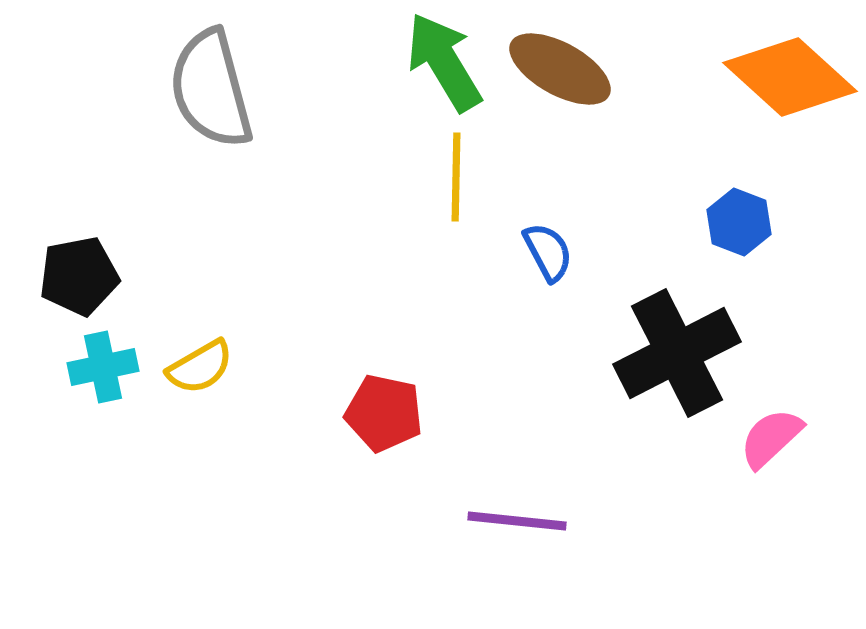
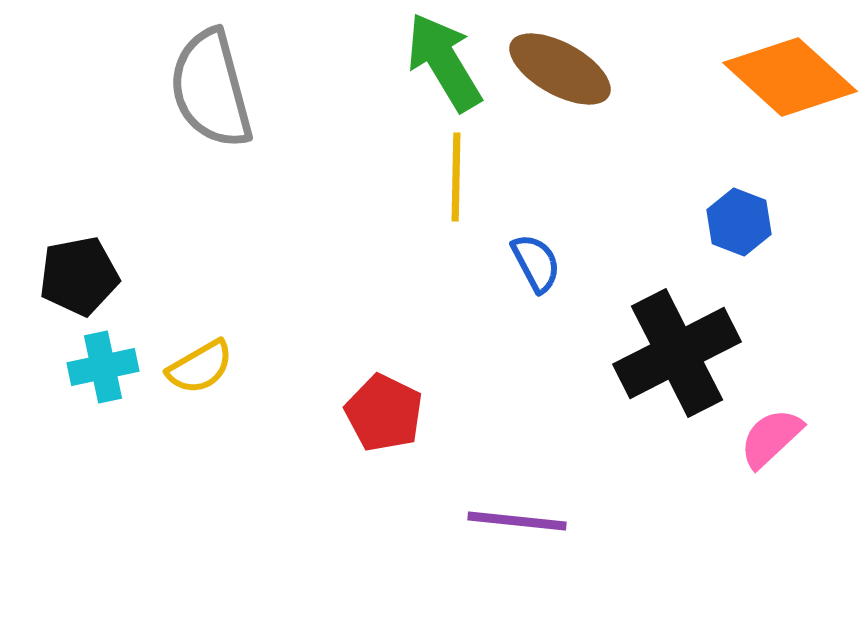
blue semicircle: moved 12 px left, 11 px down
red pentagon: rotated 14 degrees clockwise
